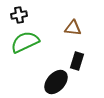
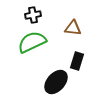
black cross: moved 14 px right
green semicircle: moved 7 px right
